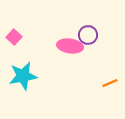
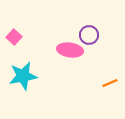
purple circle: moved 1 px right
pink ellipse: moved 4 px down
